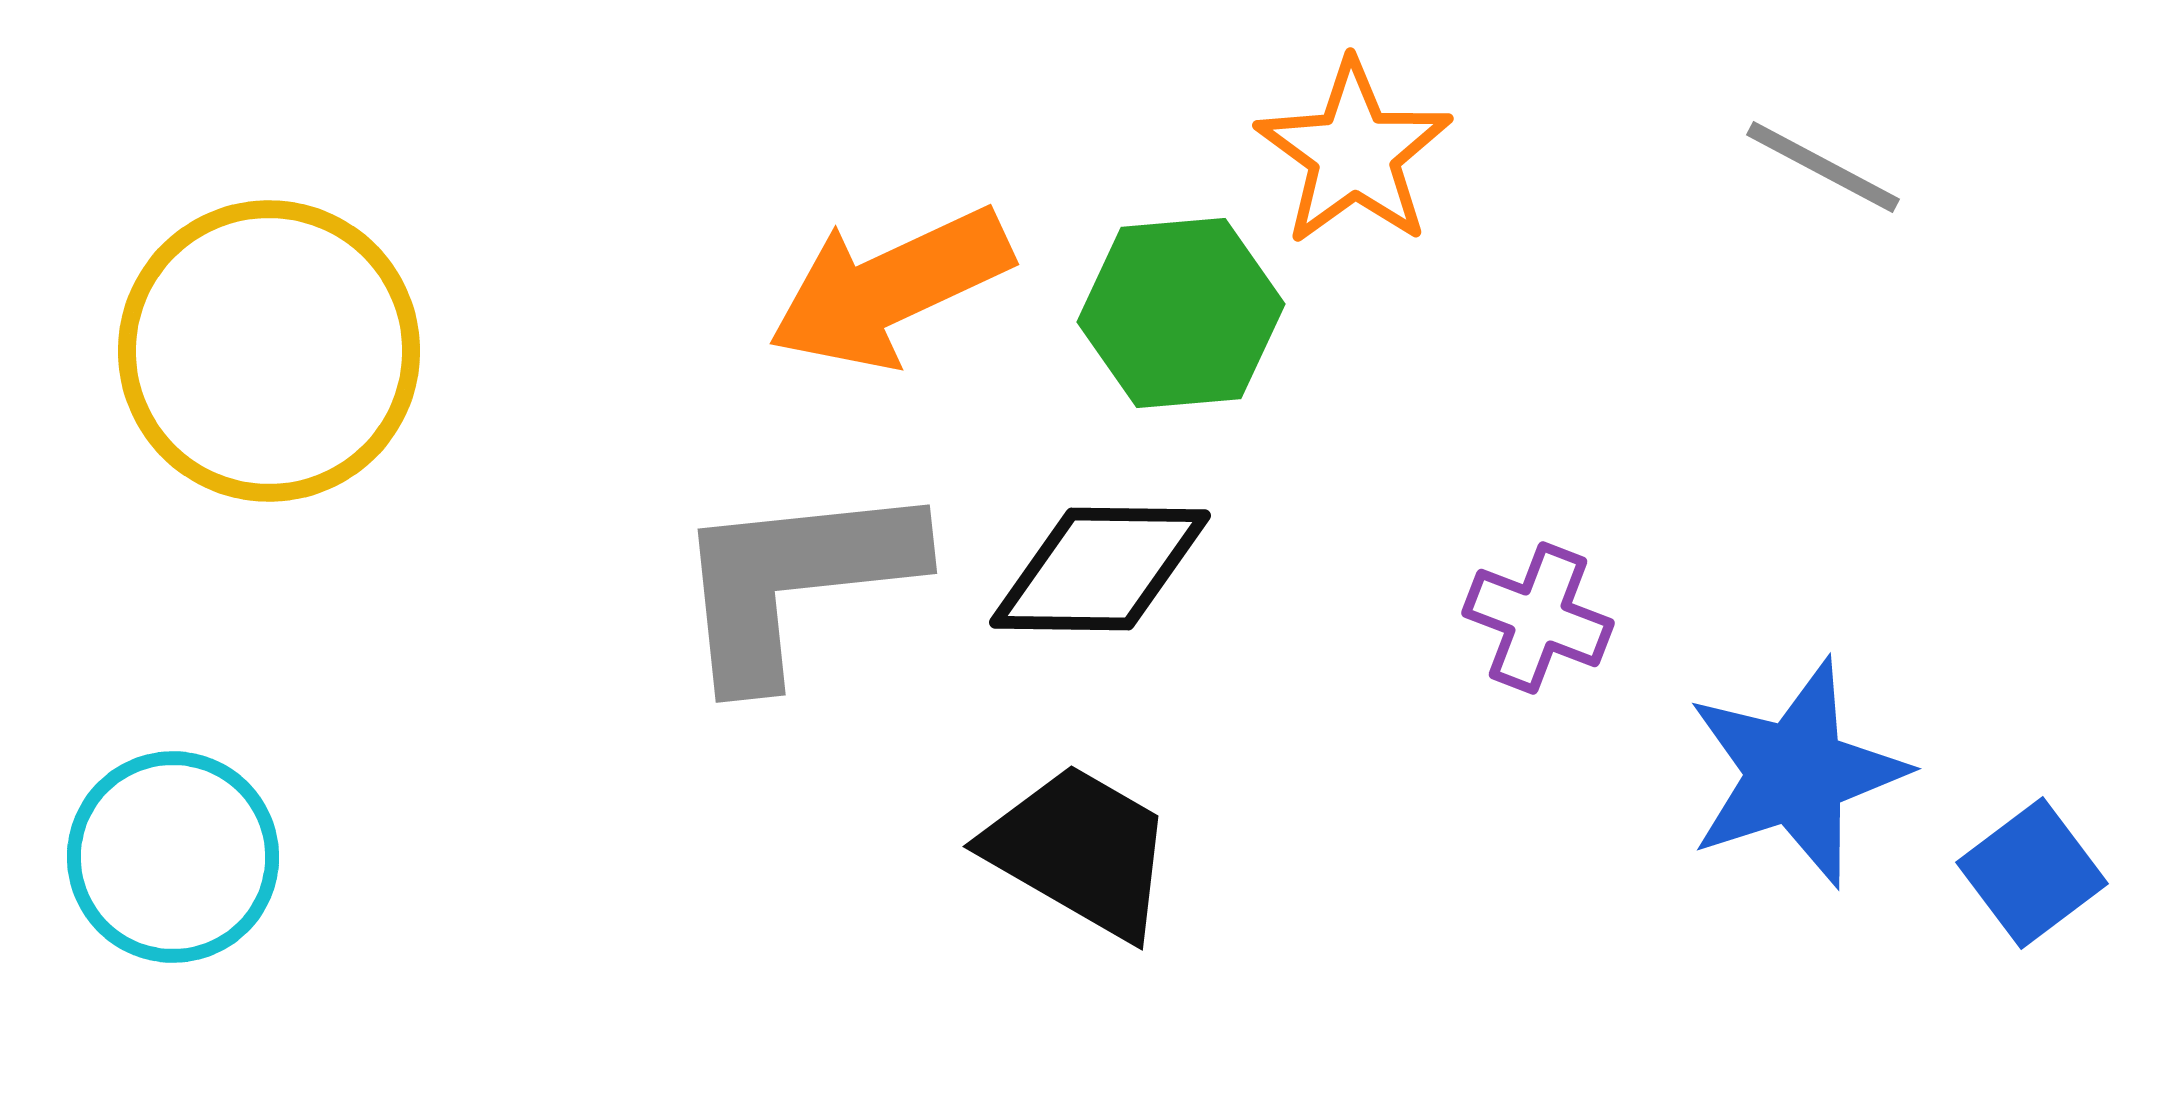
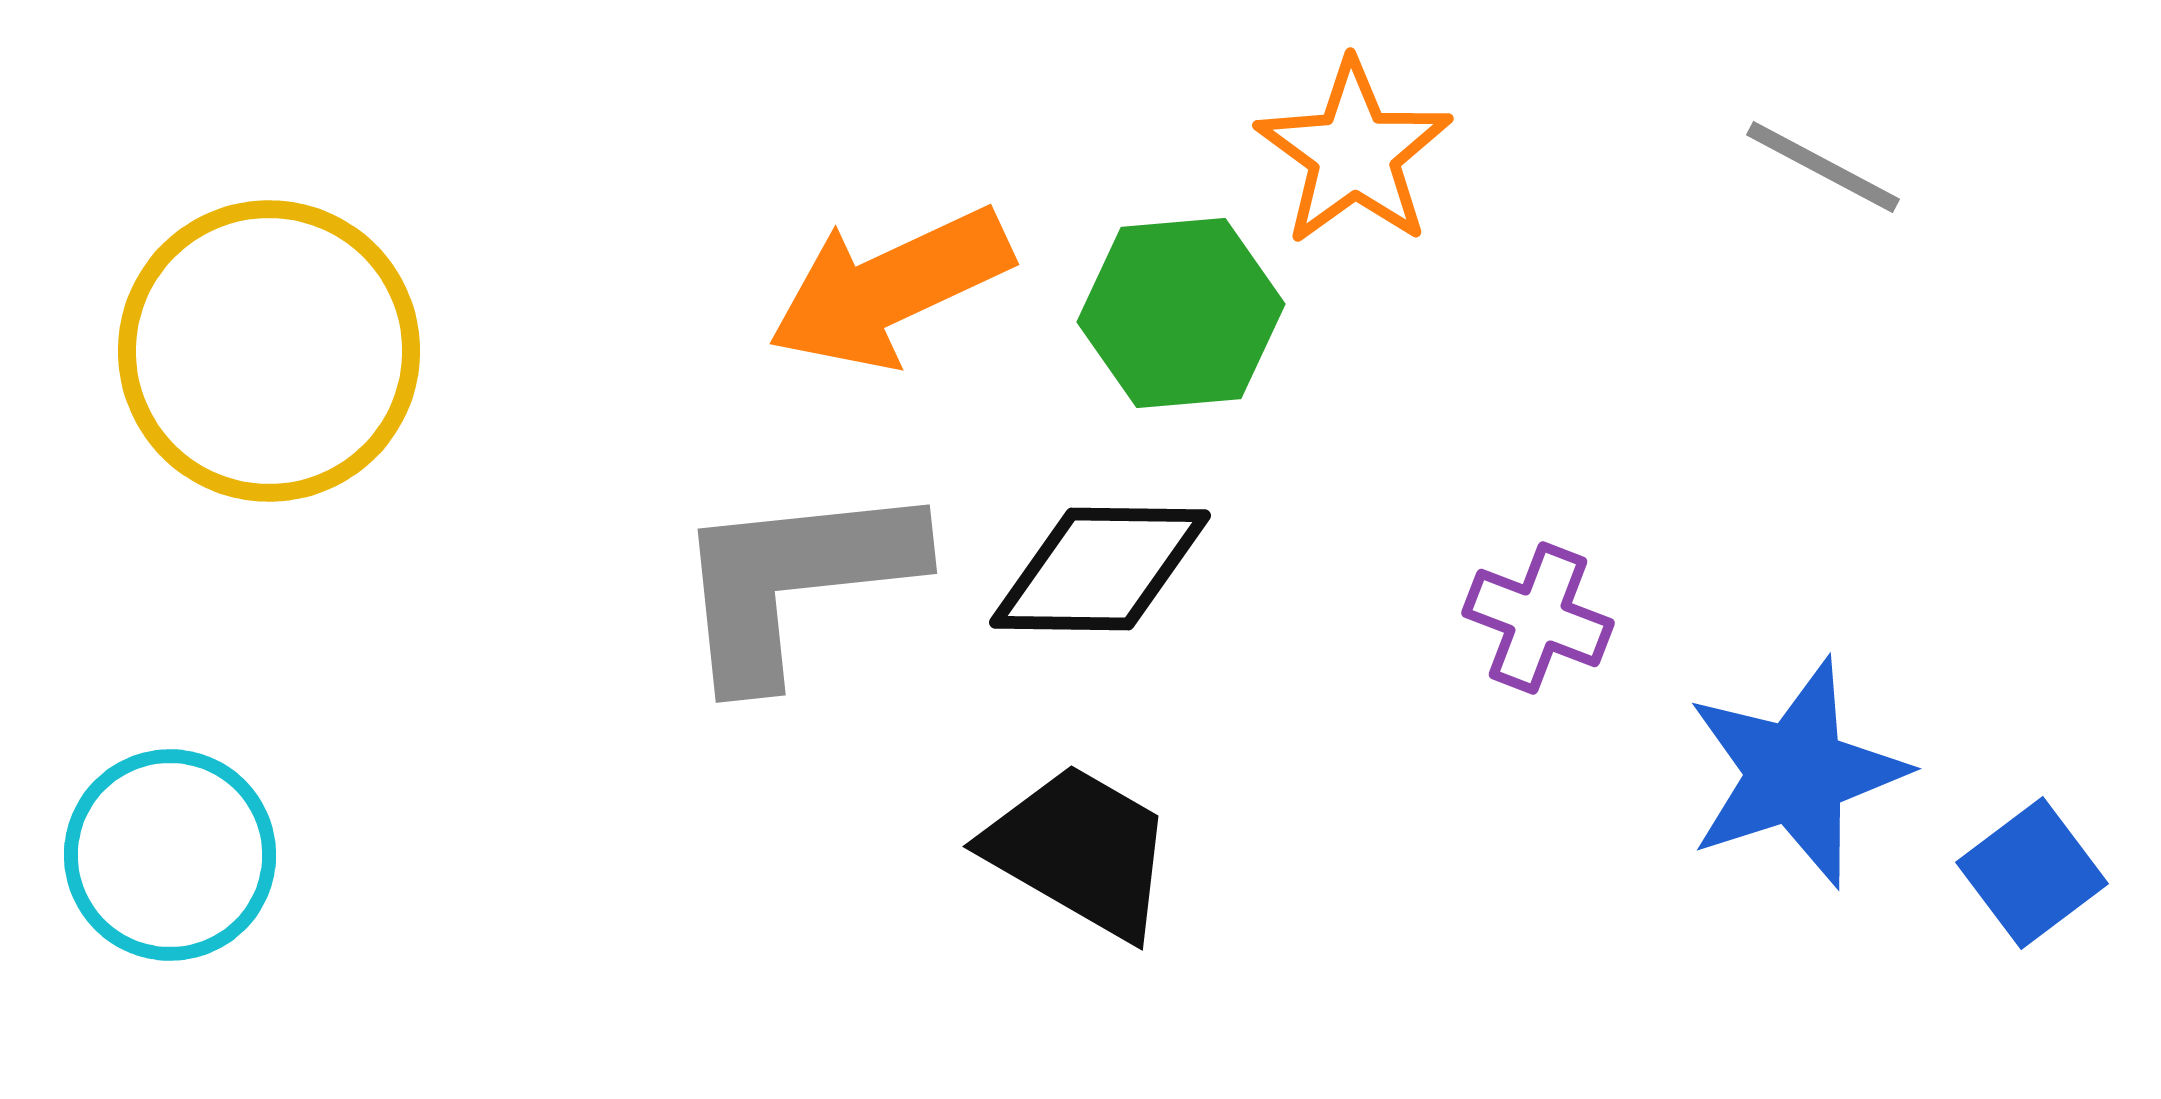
cyan circle: moved 3 px left, 2 px up
